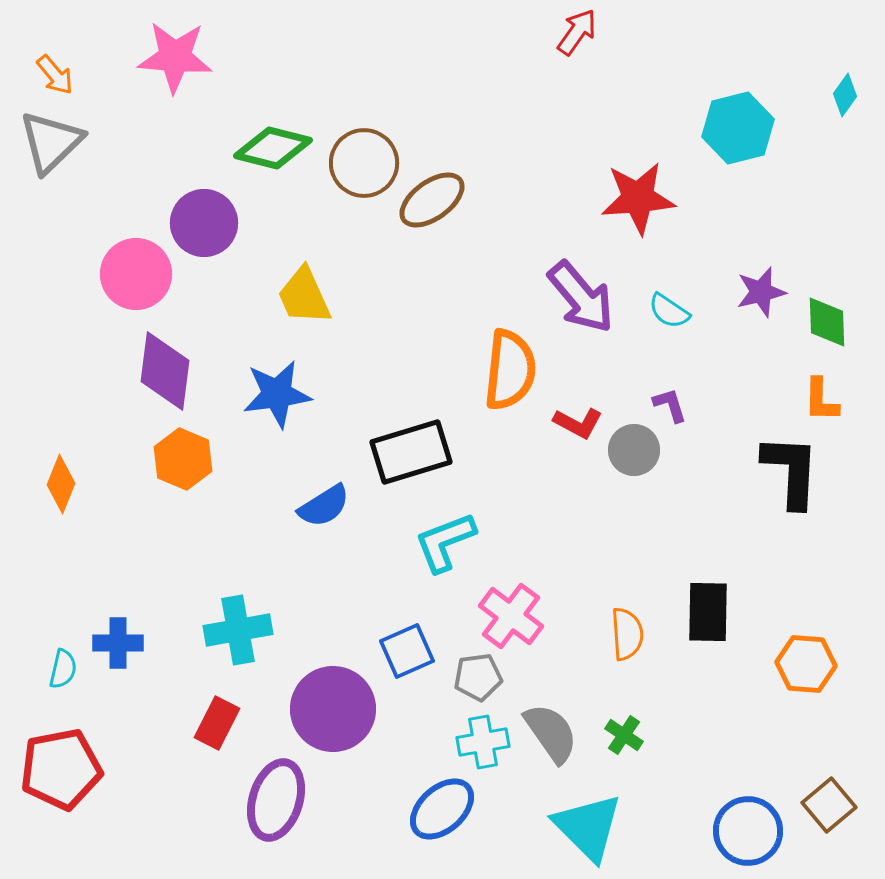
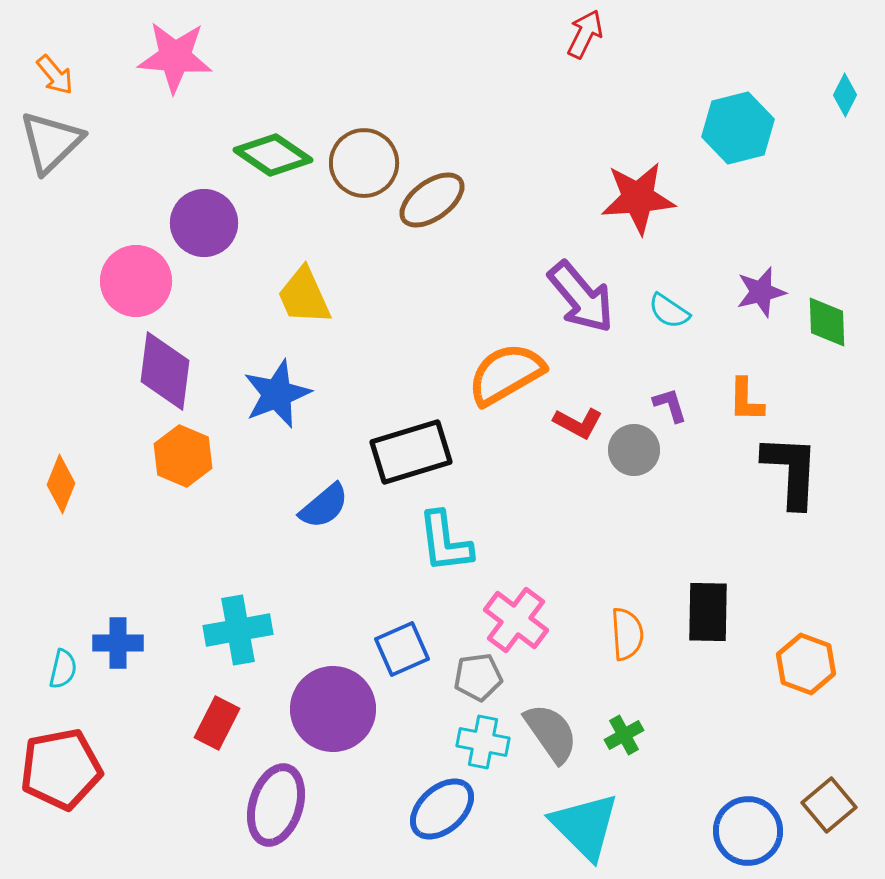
red arrow at (577, 32): moved 8 px right, 2 px down; rotated 9 degrees counterclockwise
cyan diamond at (845, 95): rotated 9 degrees counterclockwise
green diamond at (273, 148): moved 7 px down; rotated 20 degrees clockwise
pink circle at (136, 274): moved 7 px down
orange semicircle at (510, 370): moved 4 px left, 4 px down; rotated 126 degrees counterclockwise
blue star at (277, 394): rotated 14 degrees counterclockwise
orange L-shape at (821, 400): moved 75 px left
orange hexagon at (183, 459): moved 3 px up
blue semicircle at (324, 506): rotated 8 degrees counterclockwise
cyan L-shape at (445, 542): rotated 76 degrees counterclockwise
pink cross at (511, 616): moved 5 px right, 4 px down
blue square at (407, 651): moved 5 px left, 2 px up
orange hexagon at (806, 664): rotated 16 degrees clockwise
green cross at (624, 735): rotated 27 degrees clockwise
cyan cross at (483, 742): rotated 21 degrees clockwise
purple ellipse at (276, 800): moved 5 px down
cyan triangle at (588, 827): moved 3 px left, 1 px up
